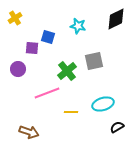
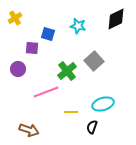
blue square: moved 3 px up
gray square: rotated 30 degrees counterclockwise
pink line: moved 1 px left, 1 px up
black semicircle: moved 25 px left; rotated 40 degrees counterclockwise
brown arrow: moved 2 px up
